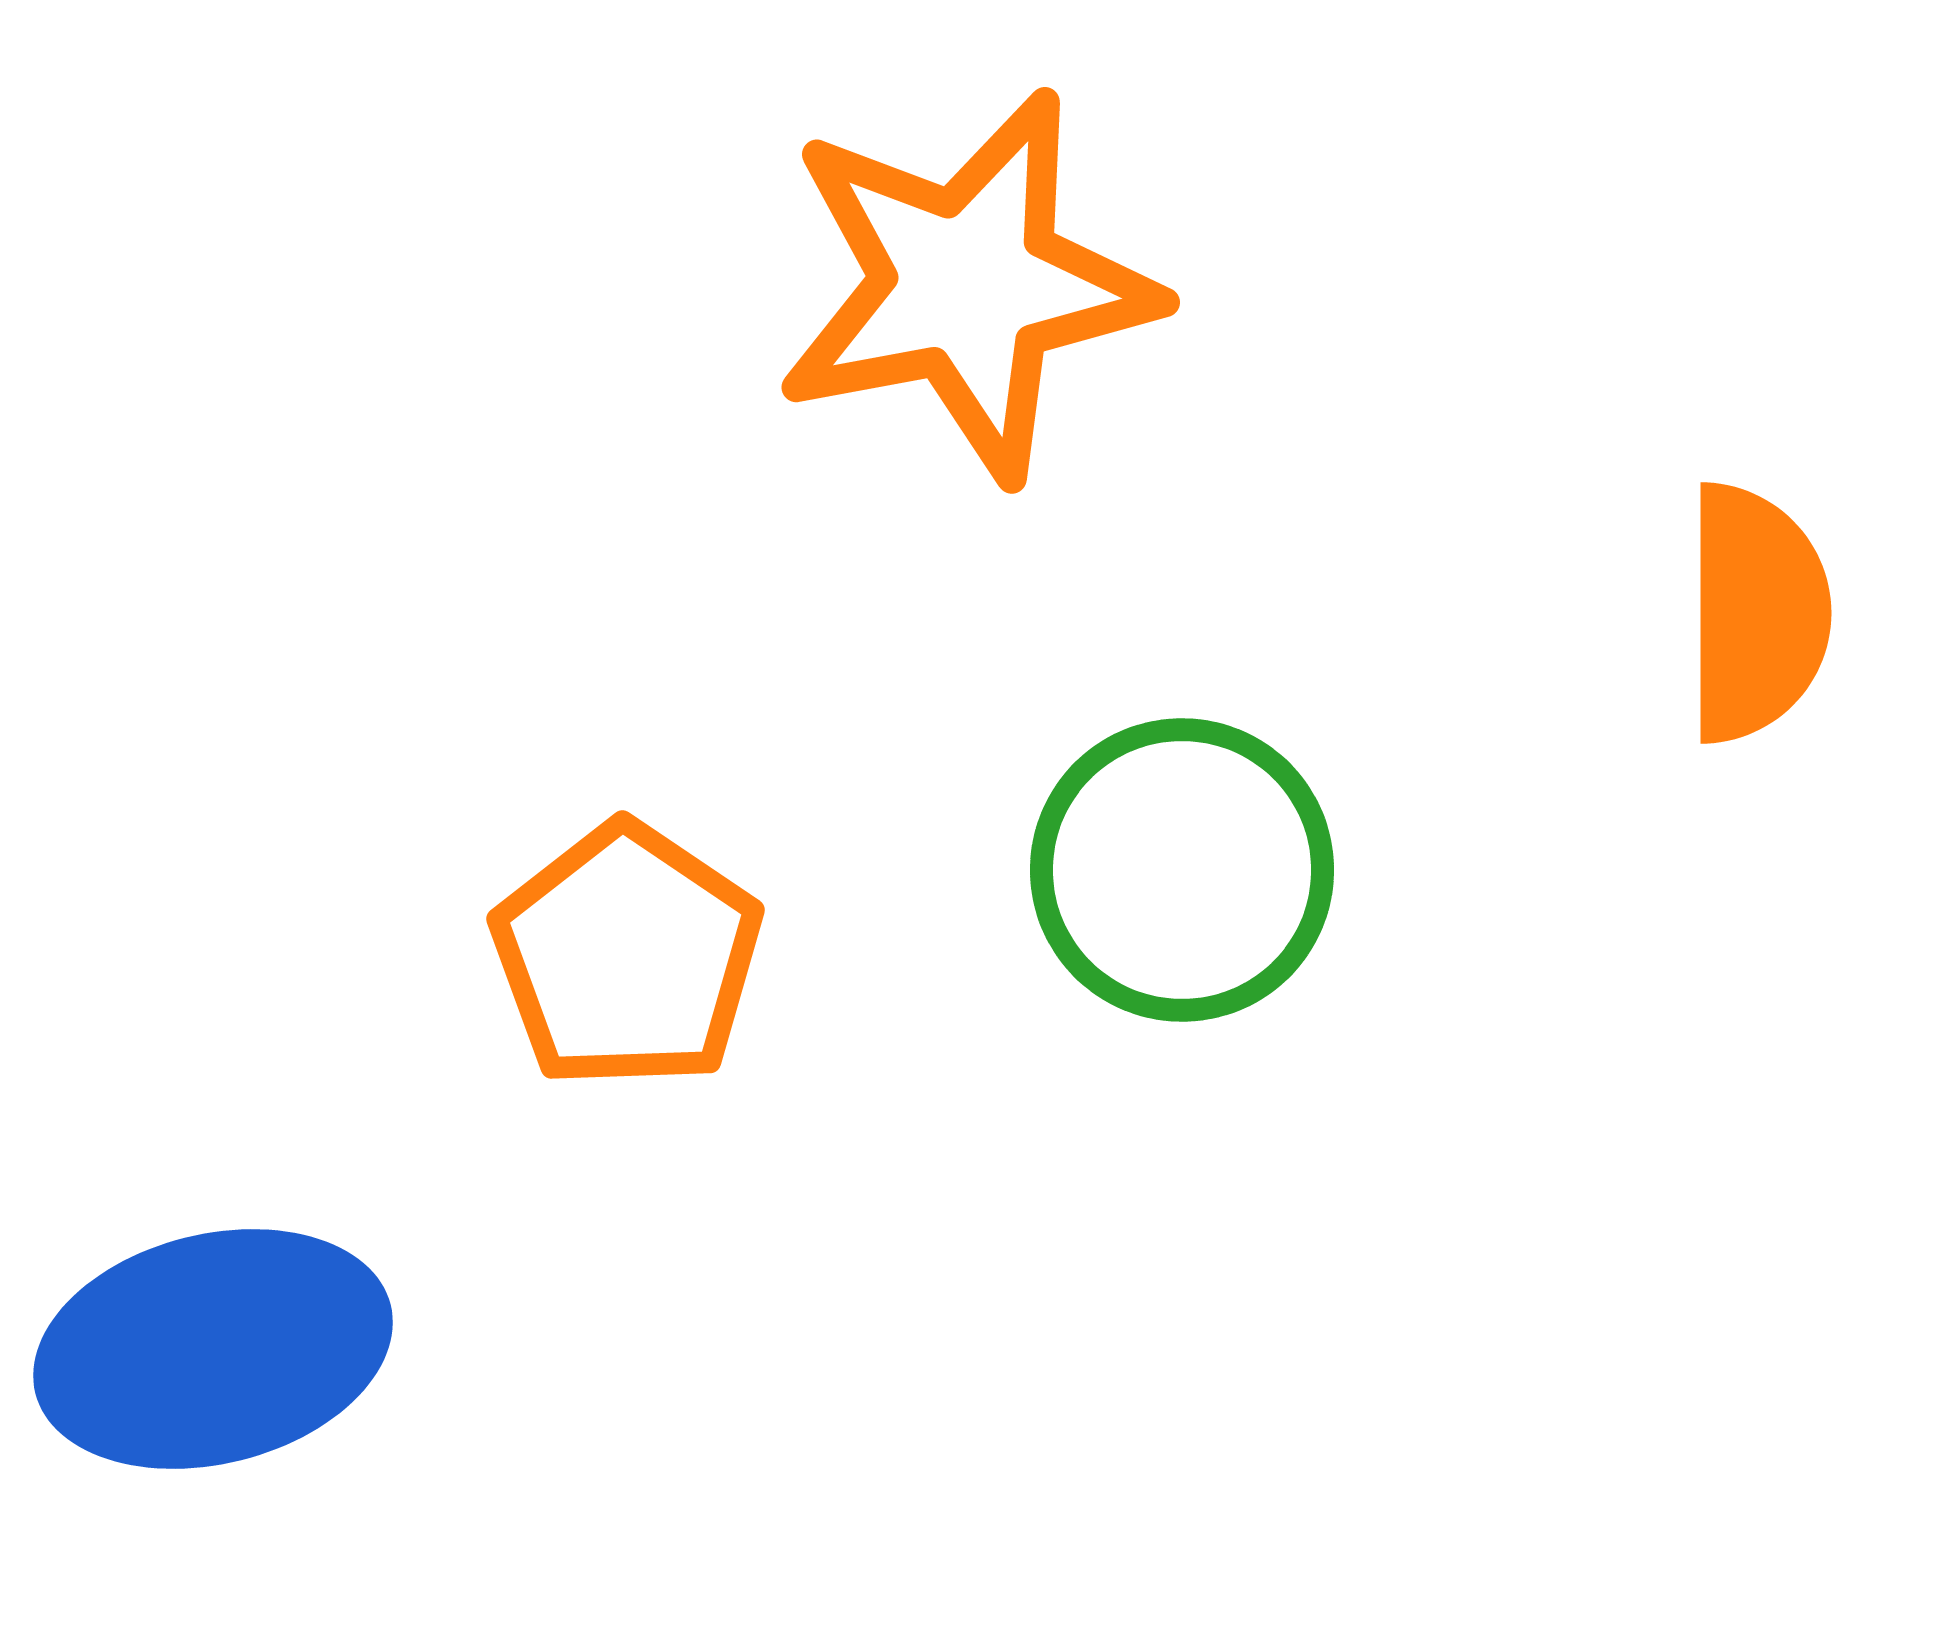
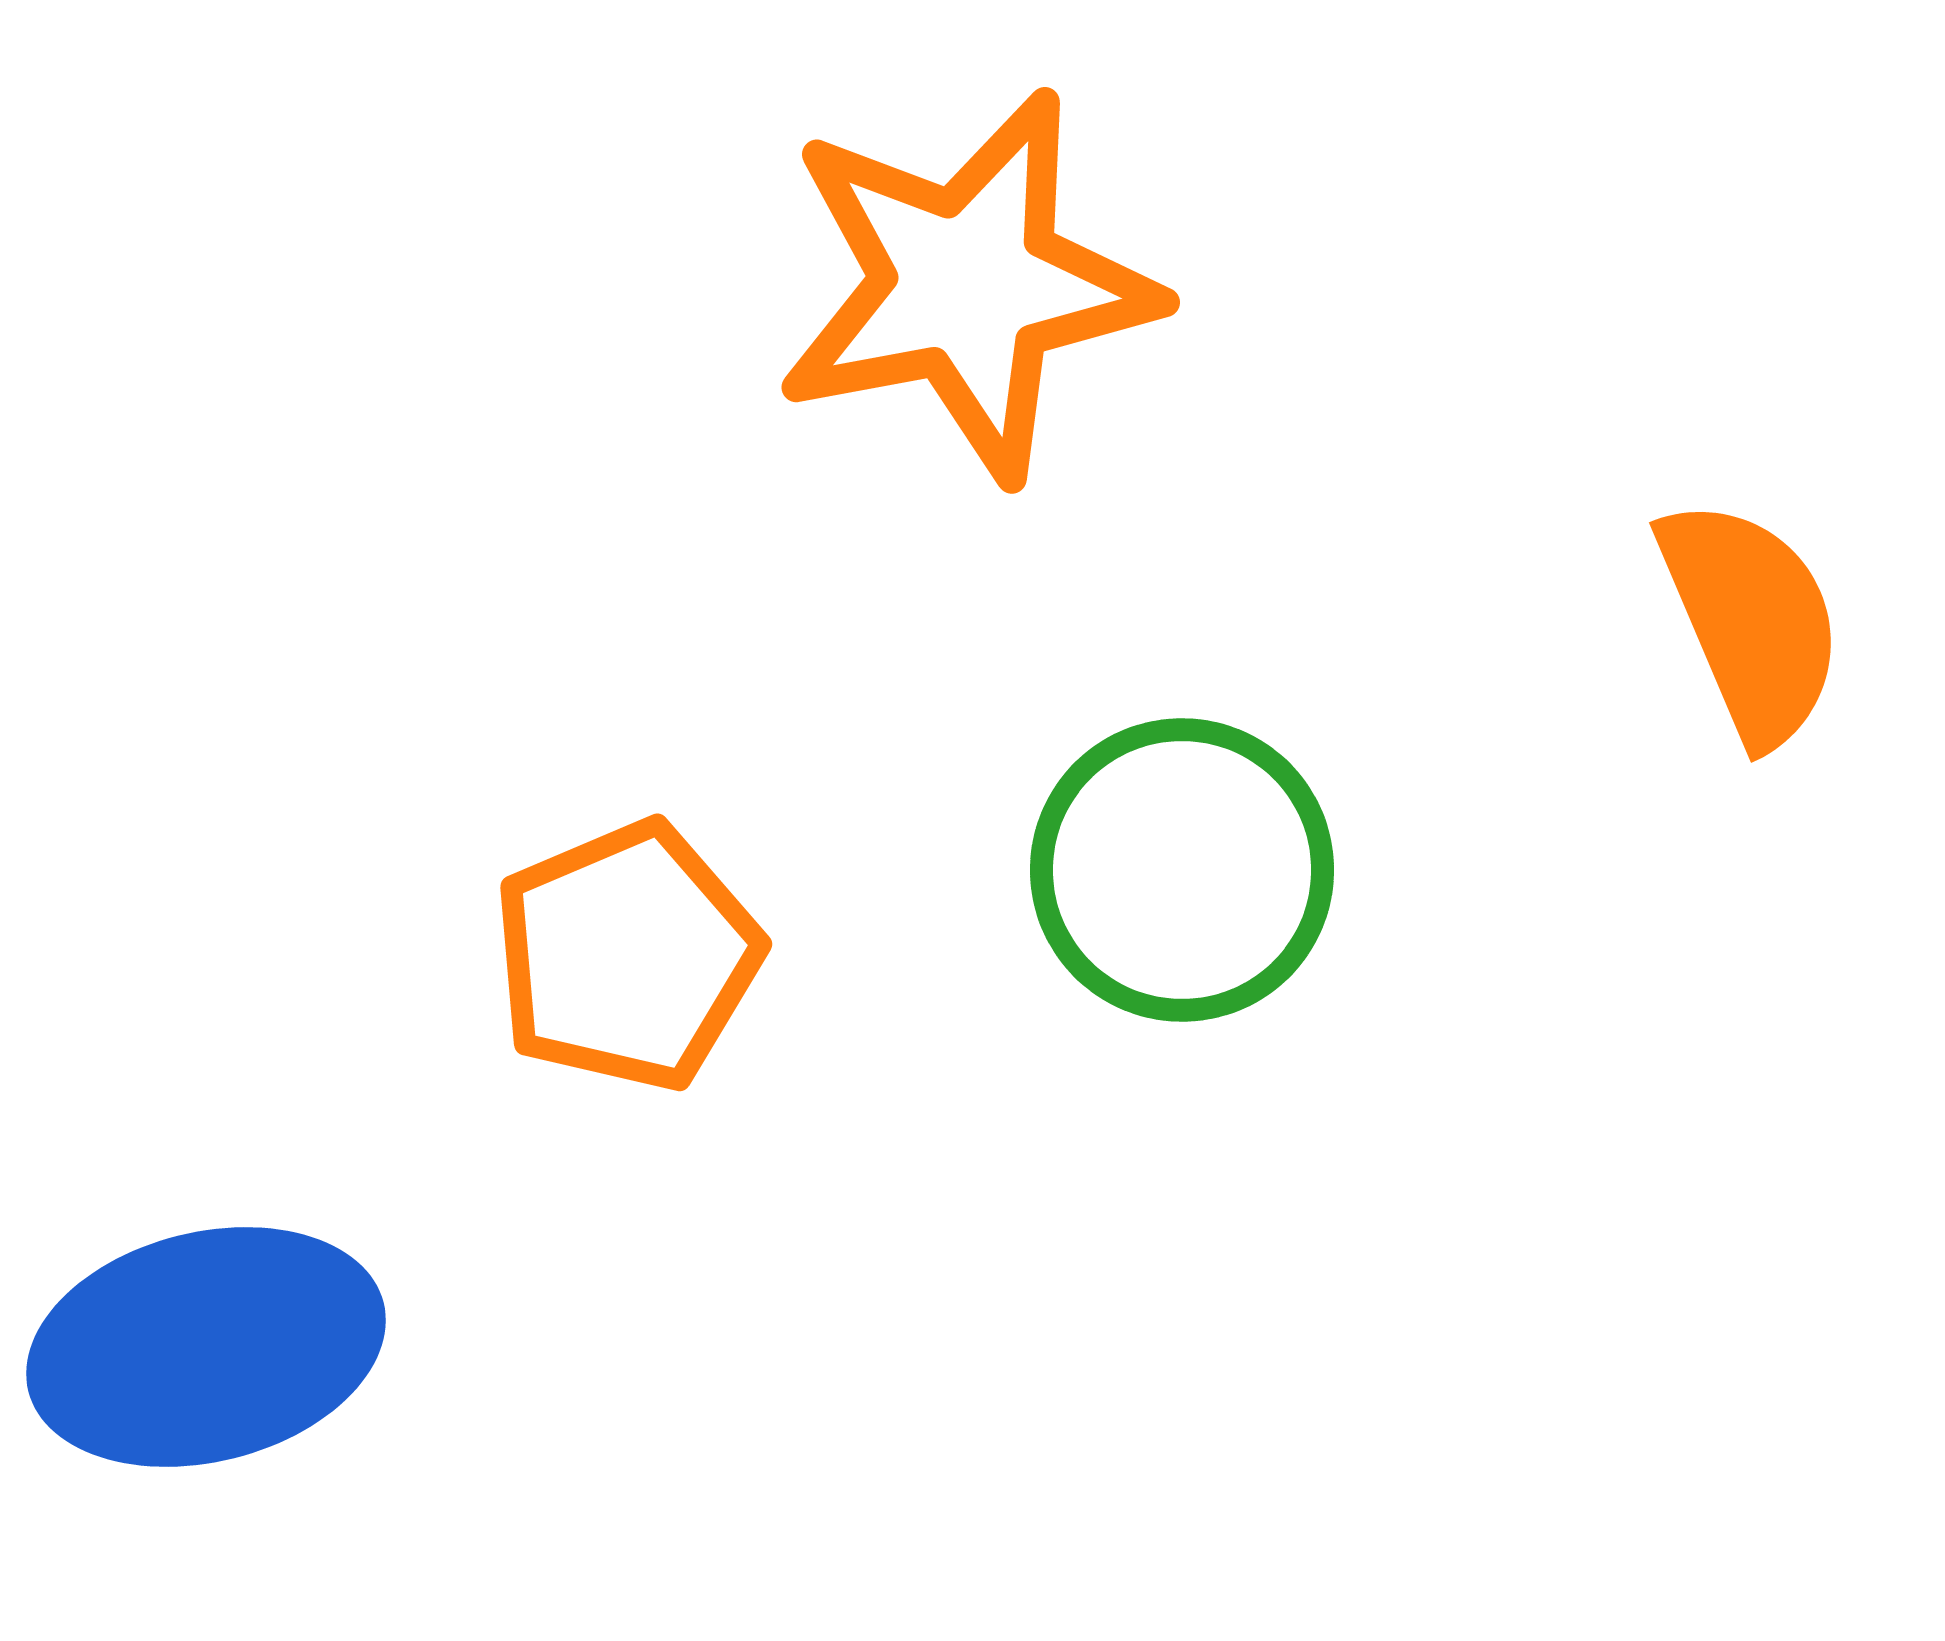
orange semicircle: moved 5 px left, 8 px down; rotated 23 degrees counterclockwise
orange pentagon: rotated 15 degrees clockwise
blue ellipse: moved 7 px left, 2 px up
